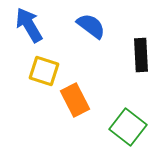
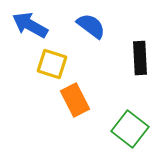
blue arrow: moved 1 px right; rotated 30 degrees counterclockwise
black rectangle: moved 1 px left, 3 px down
yellow square: moved 8 px right, 7 px up
green square: moved 2 px right, 2 px down
